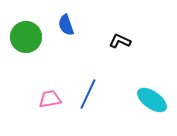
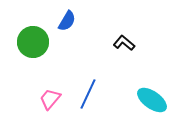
blue semicircle: moved 1 px right, 4 px up; rotated 130 degrees counterclockwise
green circle: moved 7 px right, 5 px down
black L-shape: moved 4 px right, 2 px down; rotated 15 degrees clockwise
pink trapezoid: rotated 40 degrees counterclockwise
